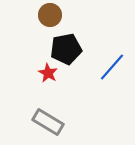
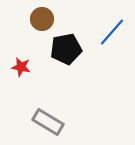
brown circle: moved 8 px left, 4 px down
blue line: moved 35 px up
red star: moved 27 px left, 6 px up; rotated 18 degrees counterclockwise
